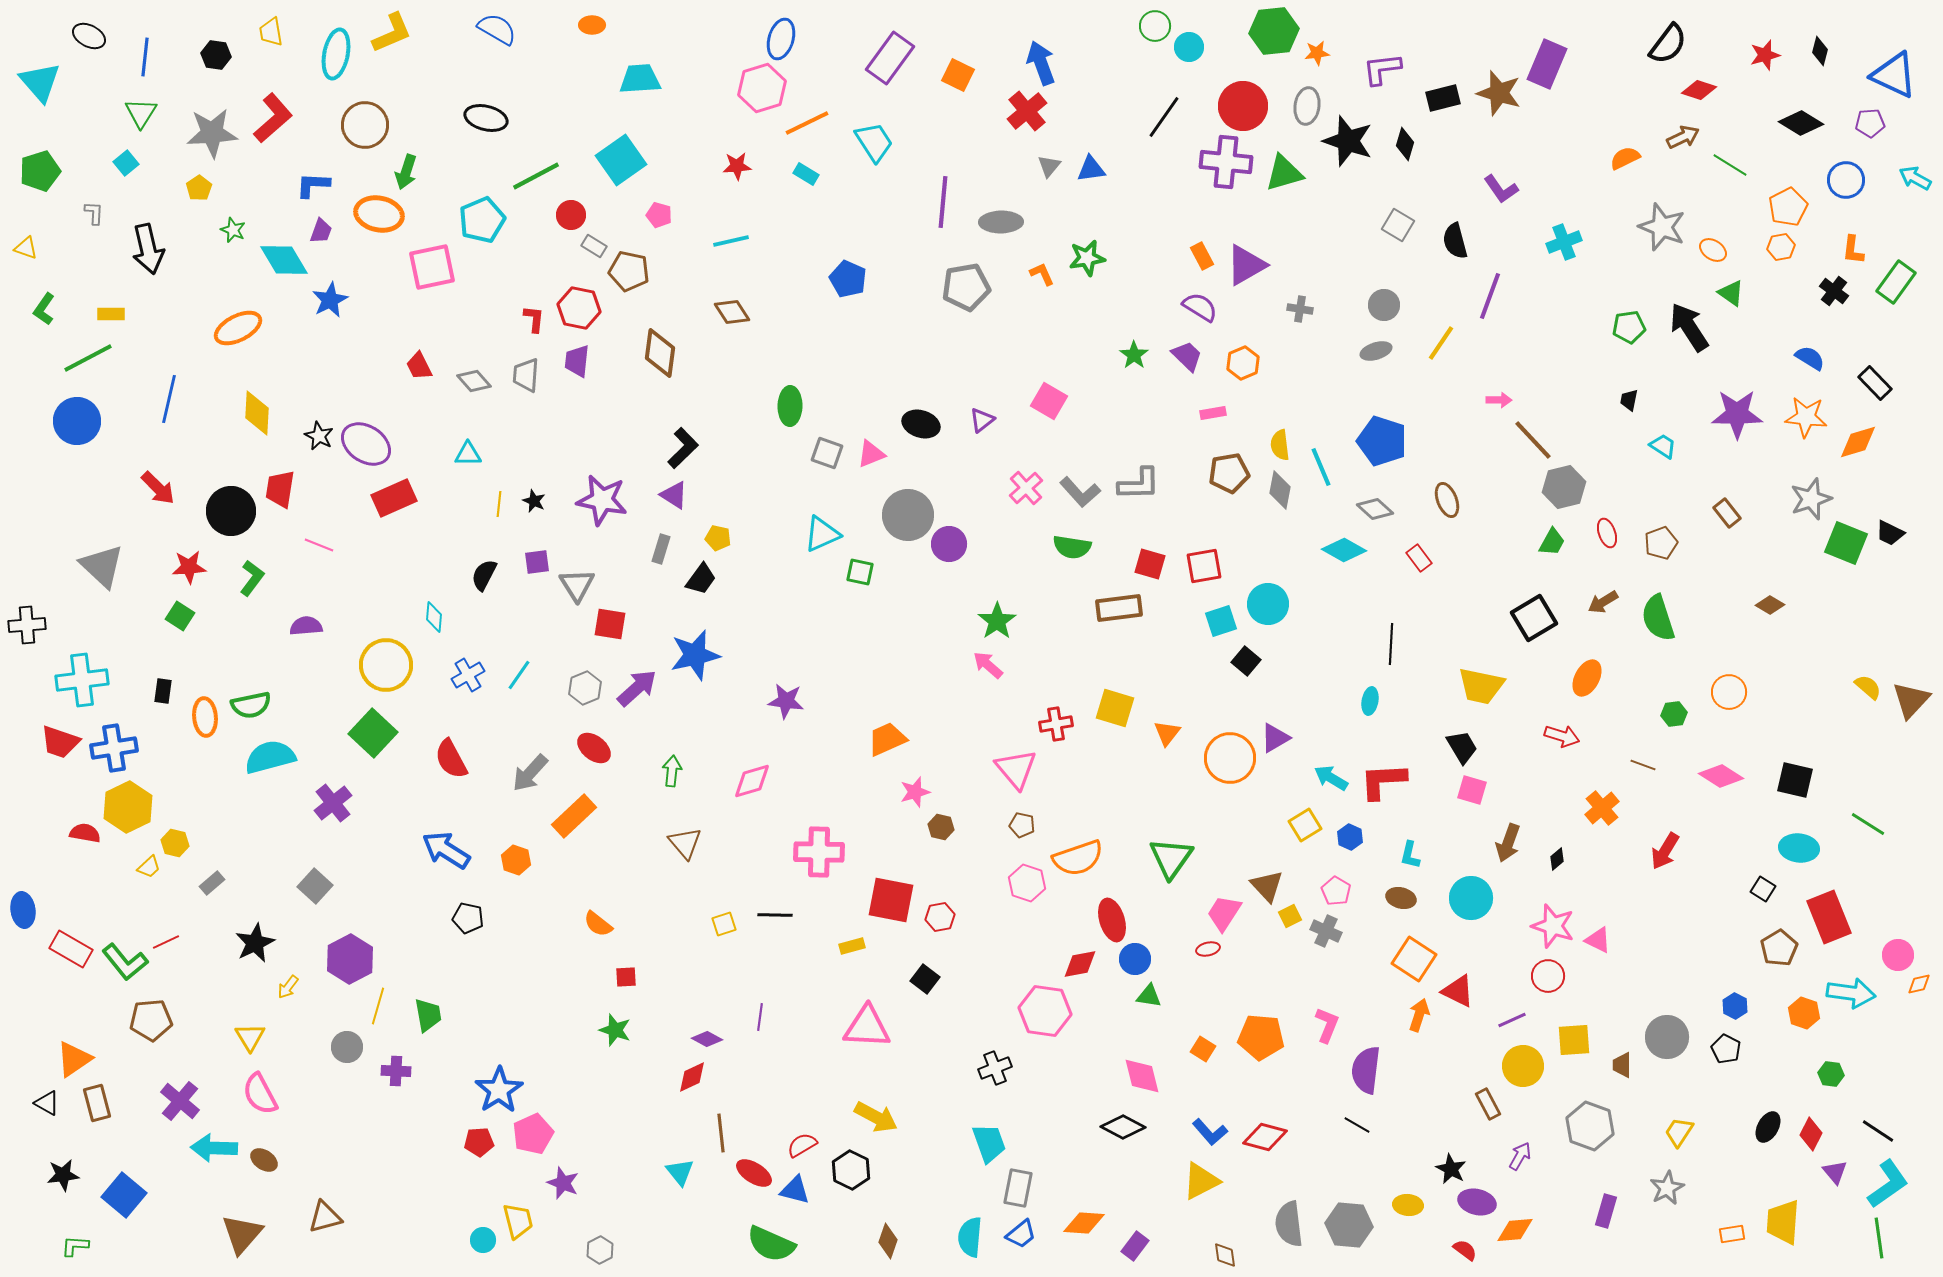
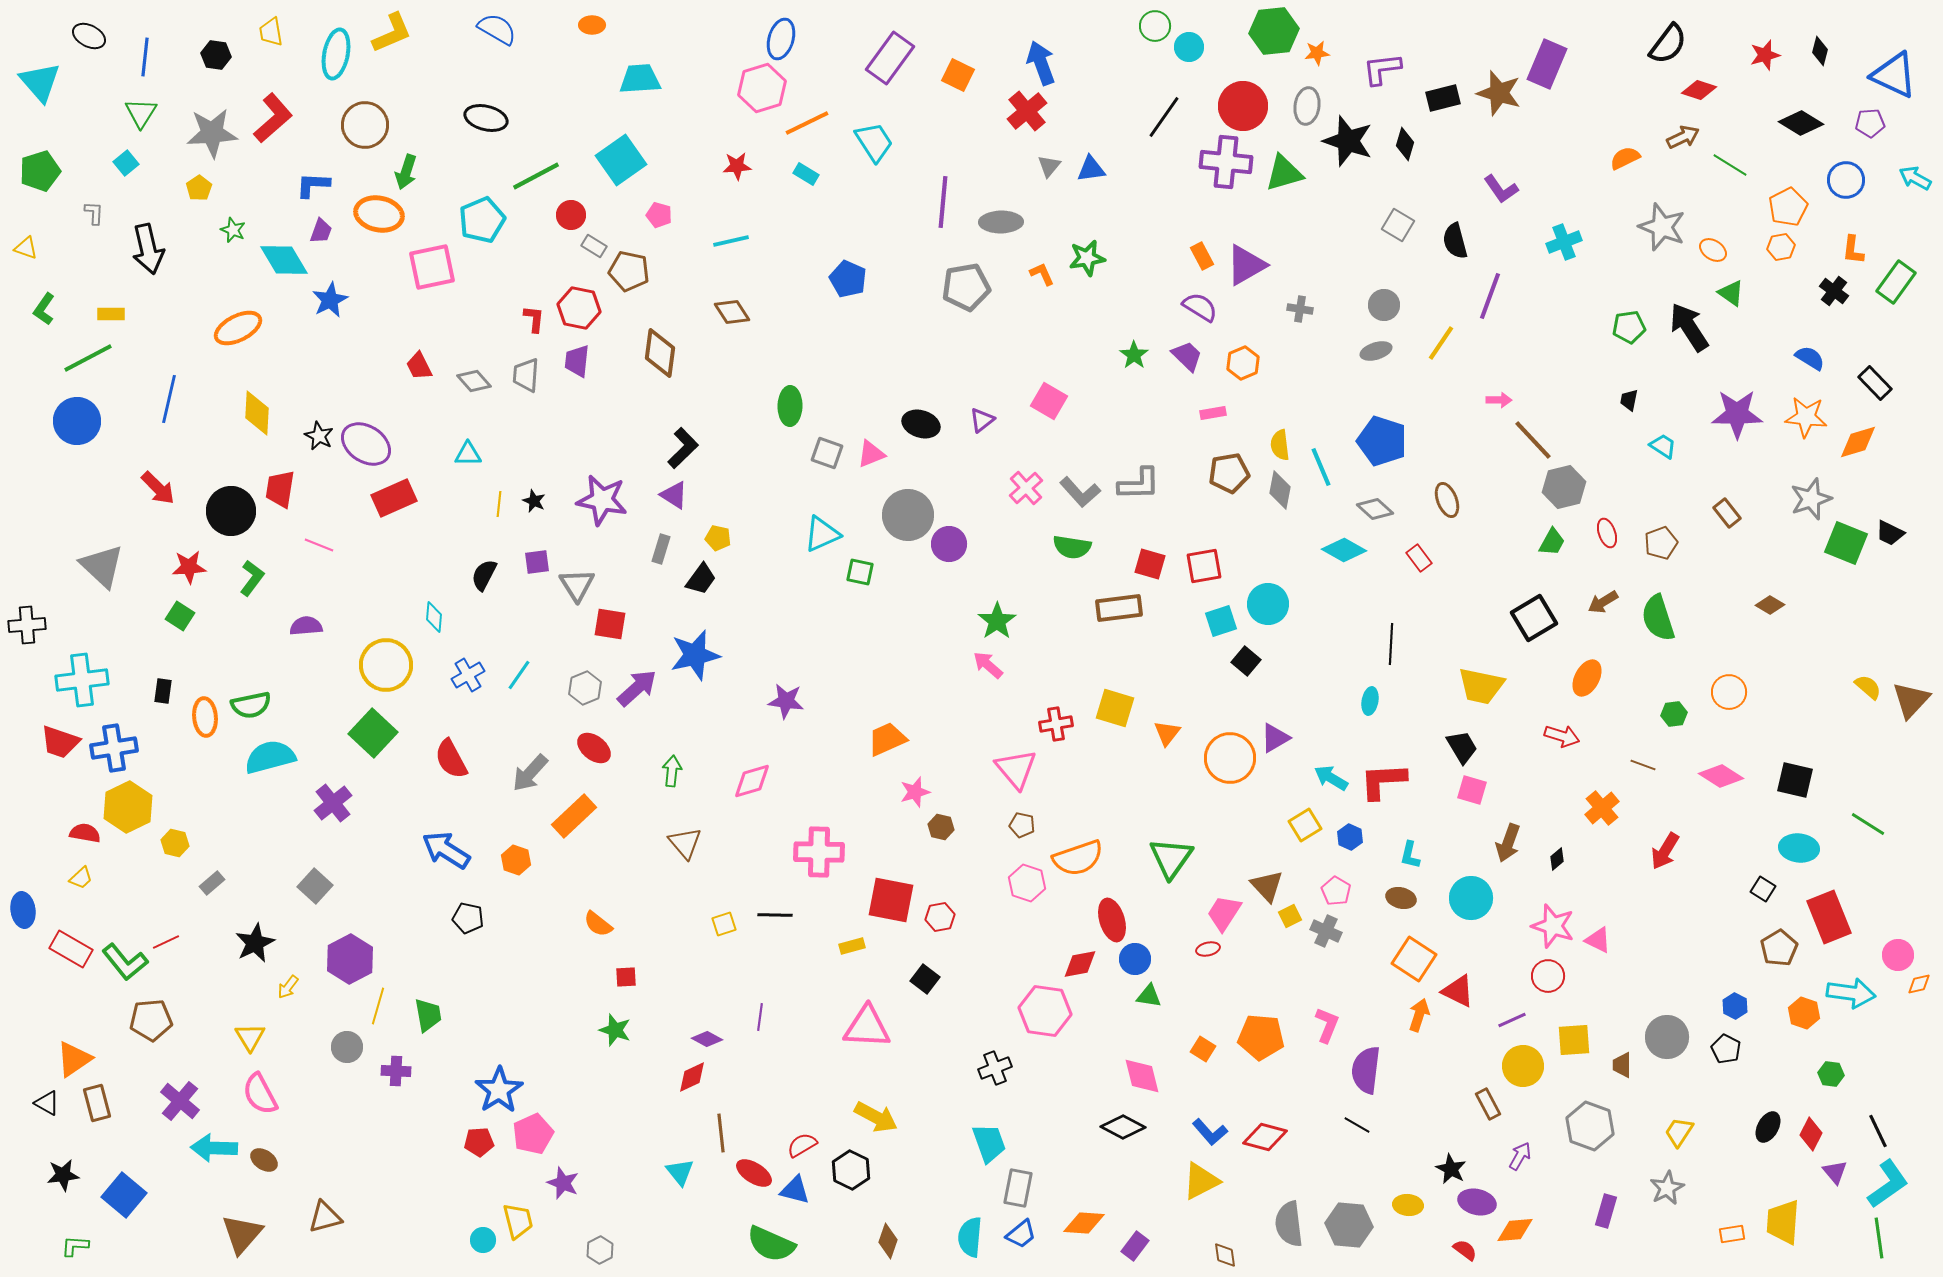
yellow trapezoid at (149, 867): moved 68 px left, 11 px down
black line at (1878, 1131): rotated 32 degrees clockwise
